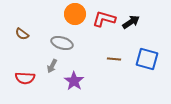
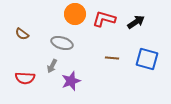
black arrow: moved 5 px right
brown line: moved 2 px left, 1 px up
purple star: moved 3 px left; rotated 18 degrees clockwise
